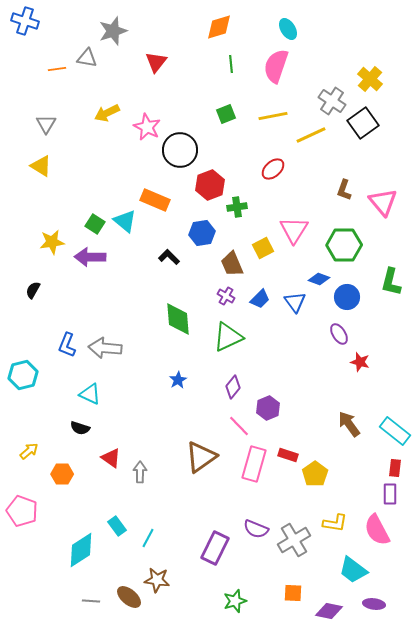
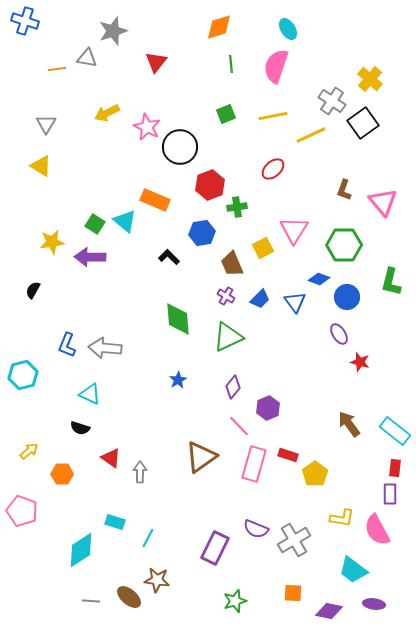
black circle at (180, 150): moved 3 px up
yellow L-shape at (335, 523): moved 7 px right, 5 px up
cyan rectangle at (117, 526): moved 2 px left, 4 px up; rotated 36 degrees counterclockwise
